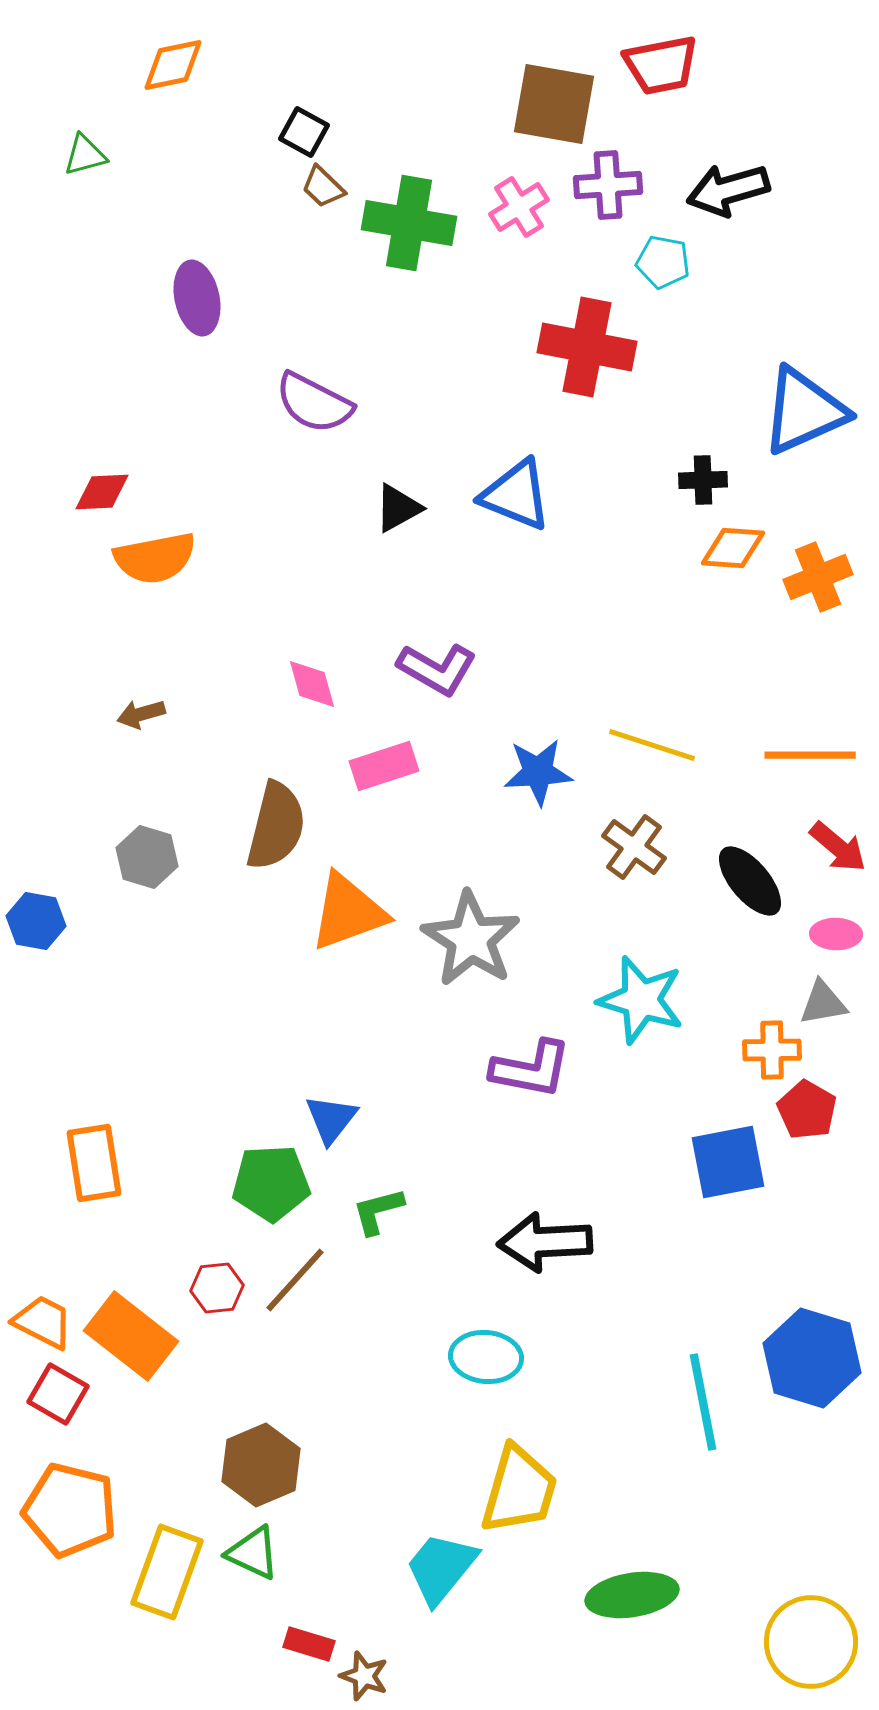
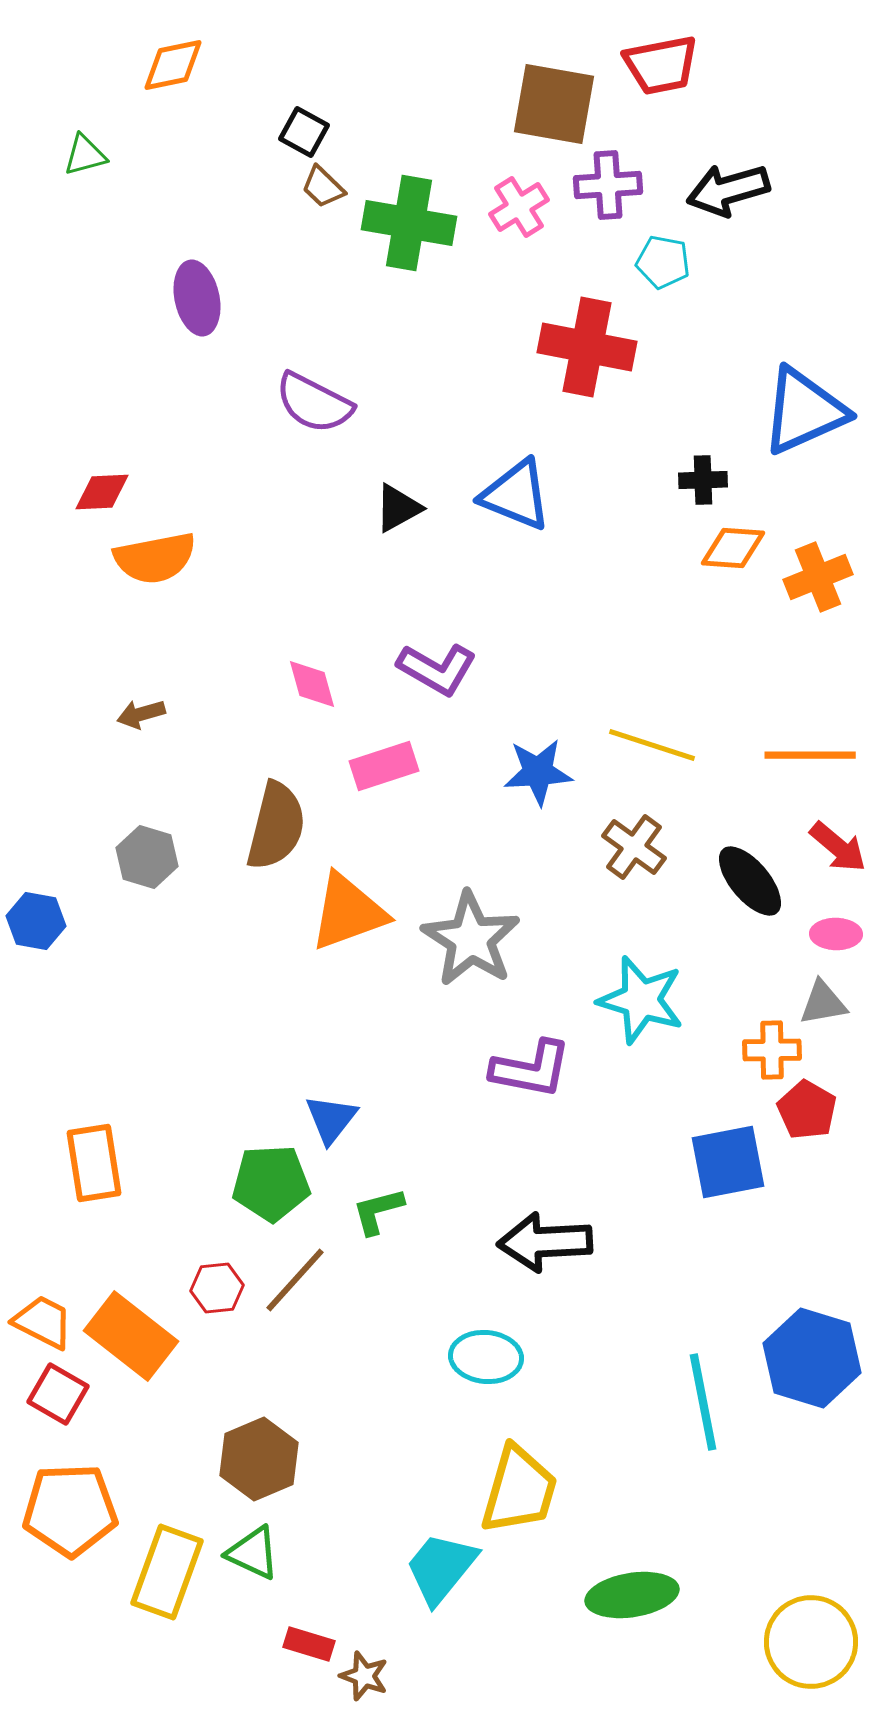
brown hexagon at (261, 1465): moved 2 px left, 6 px up
orange pentagon at (70, 1510): rotated 16 degrees counterclockwise
